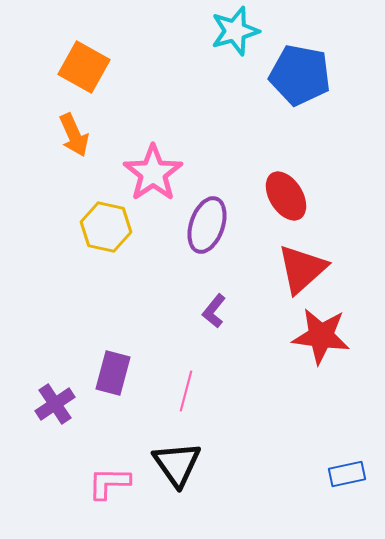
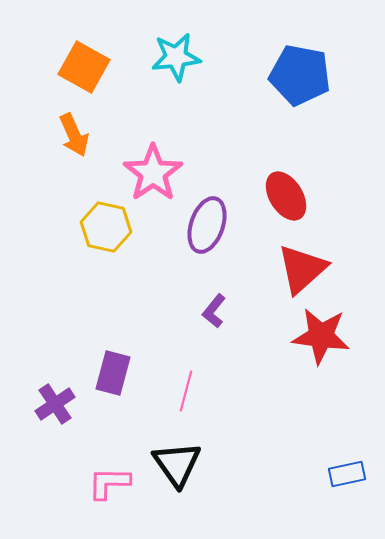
cyan star: moved 59 px left, 26 px down; rotated 9 degrees clockwise
